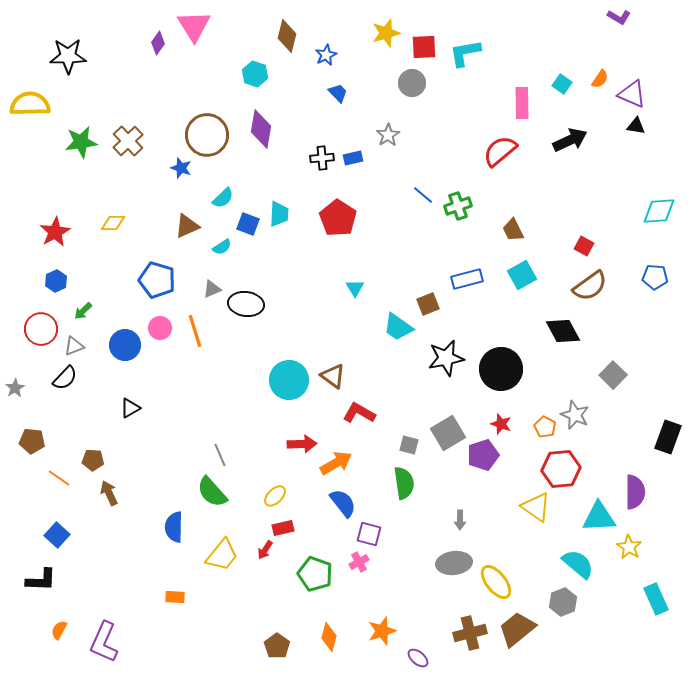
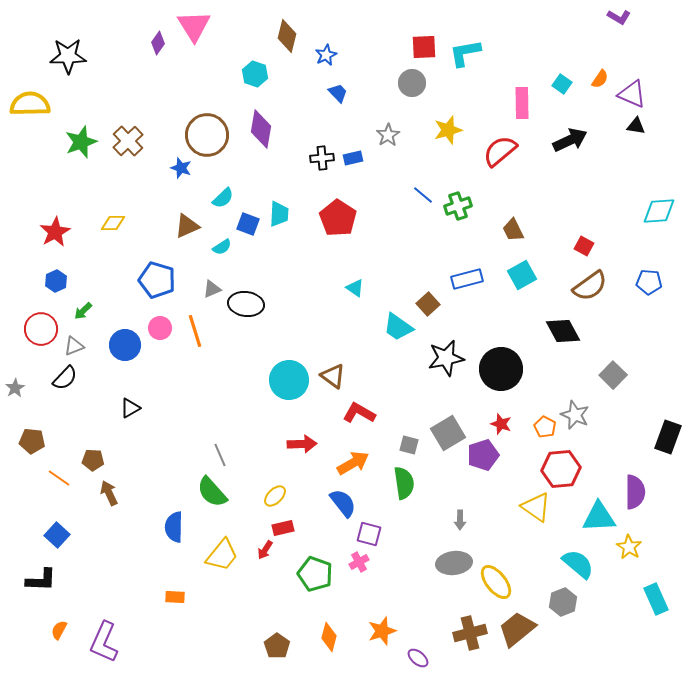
yellow star at (386, 33): moved 62 px right, 97 px down
green star at (81, 142): rotated 12 degrees counterclockwise
blue pentagon at (655, 277): moved 6 px left, 5 px down
cyan triangle at (355, 288): rotated 24 degrees counterclockwise
brown square at (428, 304): rotated 20 degrees counterclockwise
orange arrow at (336, 463): moved 17 px right
